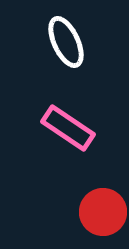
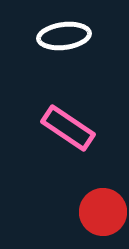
white ellipse: moved 2 px left, 6 px up; rotated 72 degrees counterclockwise
